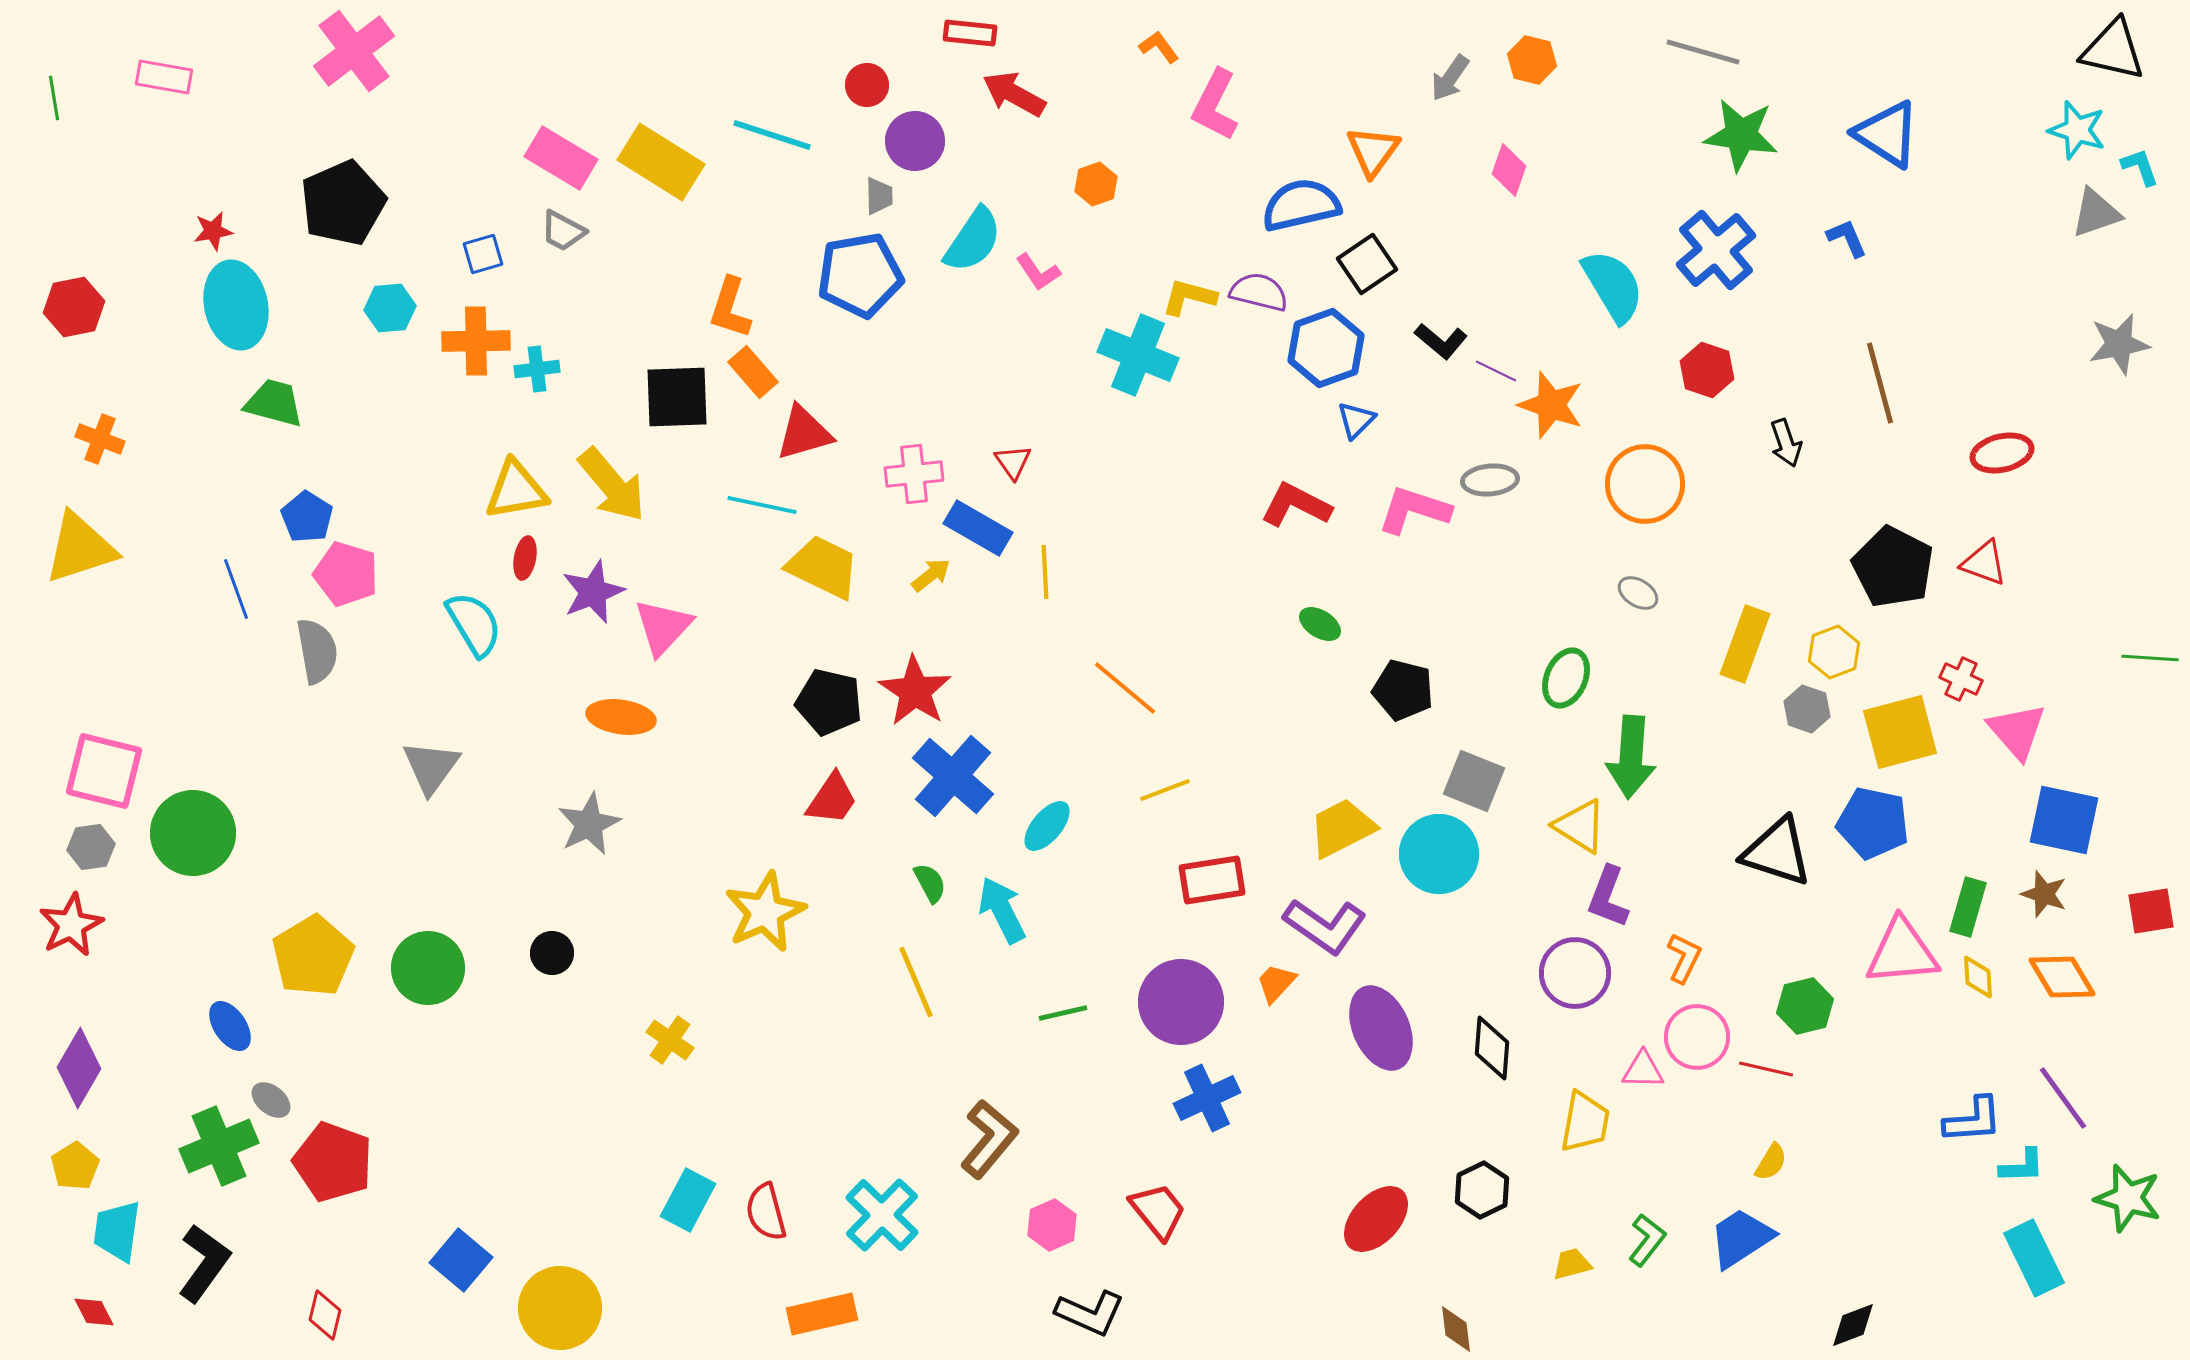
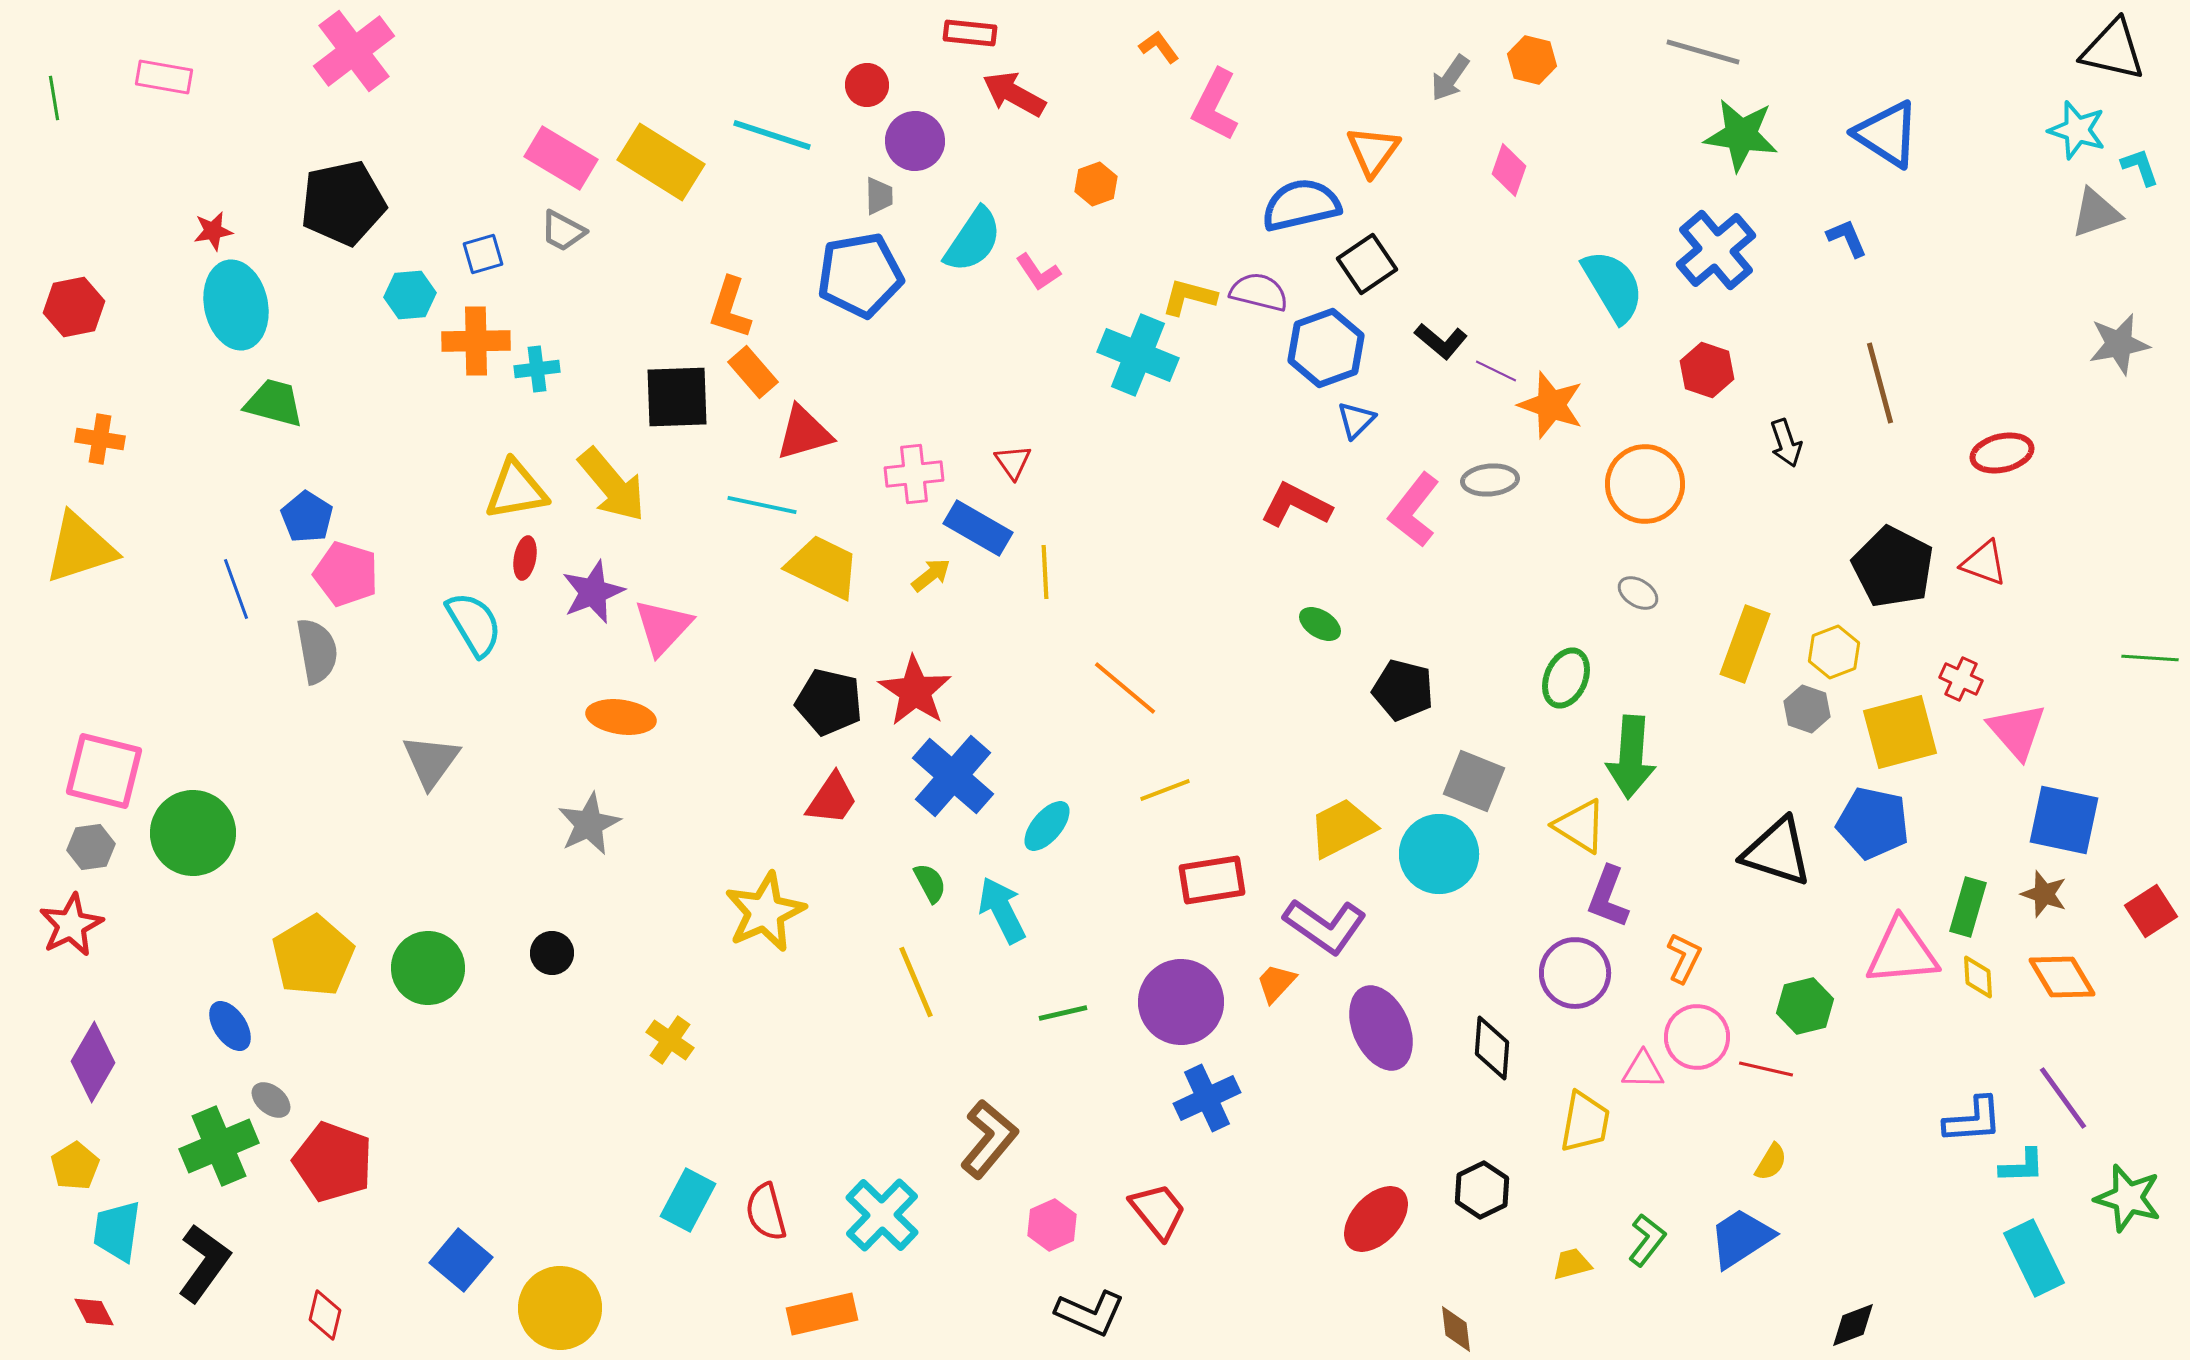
black pentagon at (343, 203): rotated 12 degrees clockwise
cyan hexagon at (390, 308): moved 20 px right, 13 px up
orange cross at (100, 439): rotated 12 degrees counterclockwise
pink L-shape at (1414, 510): rotated 70 degrees counterclockwise
gray triangle at (431, 767): moved 6 px up
red square at (2151, 911): rotated 24 degrees counterclockwise
purple diamond at (79, 1068): moved 14 px right, 6 px up
